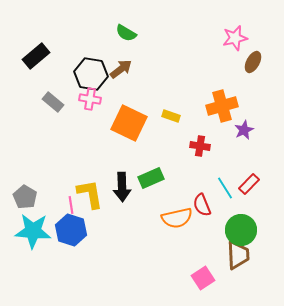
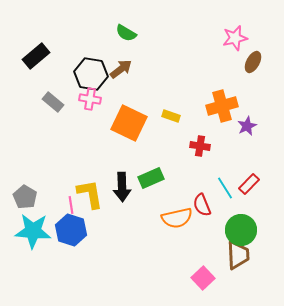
purple star: moved 3 px right, 4 px up
pink square: rotated 10 degrees counterclockwise
